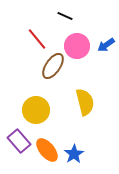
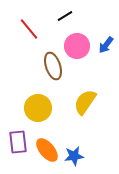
black line: rotated 56 degrees counterclockwise
red line: moved 8 px left, 10 px up
blue arrow: rotated 18 degrees counterclockwise
brown ellipse: rotated 52 degrees counterclockwise
yellow semicircle: rotated 132 degrees counterclockwise
yellow circle: moved 2 px right, 2 px up
purple rectangle: moved 1 px left, 1 px down; rotated 35 degrees clockwise
blue star: moved 2 px down; rotated 24 degrees clockwise
